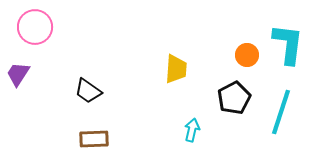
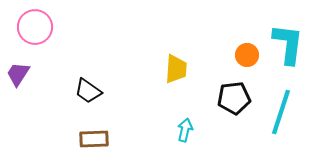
black pentagon: rotated 20 degrees clockwise
cyan arrow: moved 7 px left
